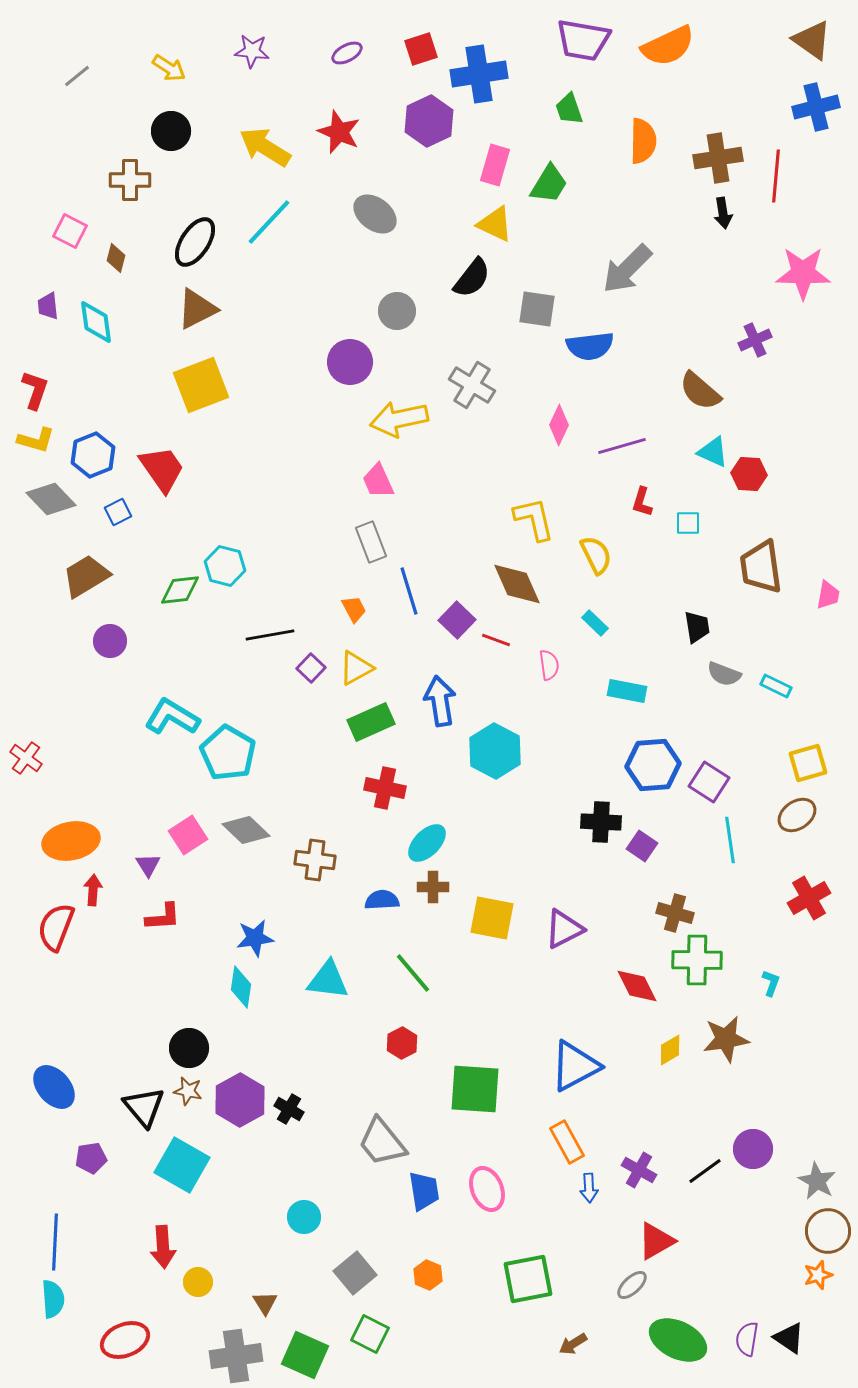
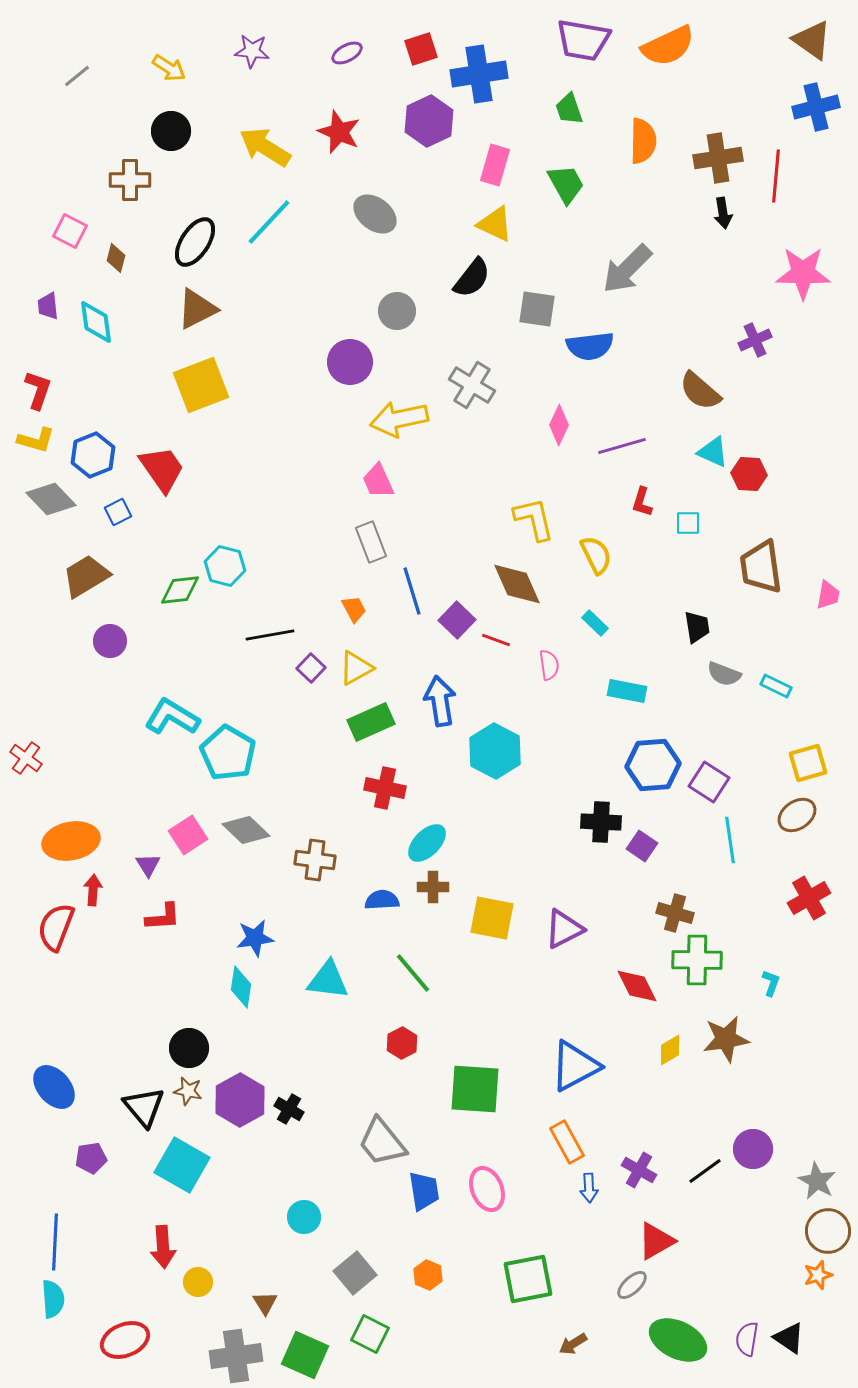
green trapezoid at (549, 184): moved 17 px right; rotated 60 degrees counterclockwise
red L-shape at (35, 390): moved 3 px right
blue line at (409, 591): moved 3 px right
